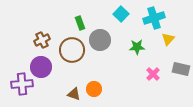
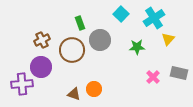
cyan cross: rotated 15 degrees counterclockwise
gray rectangle: moved 2 px left, 4 px down
pink cross: moved 3 px down
